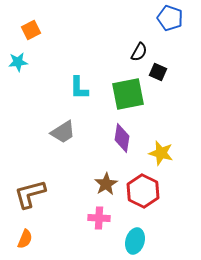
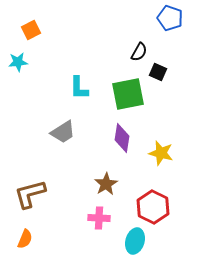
red hexagon: moved 10 px right, 16 px down
